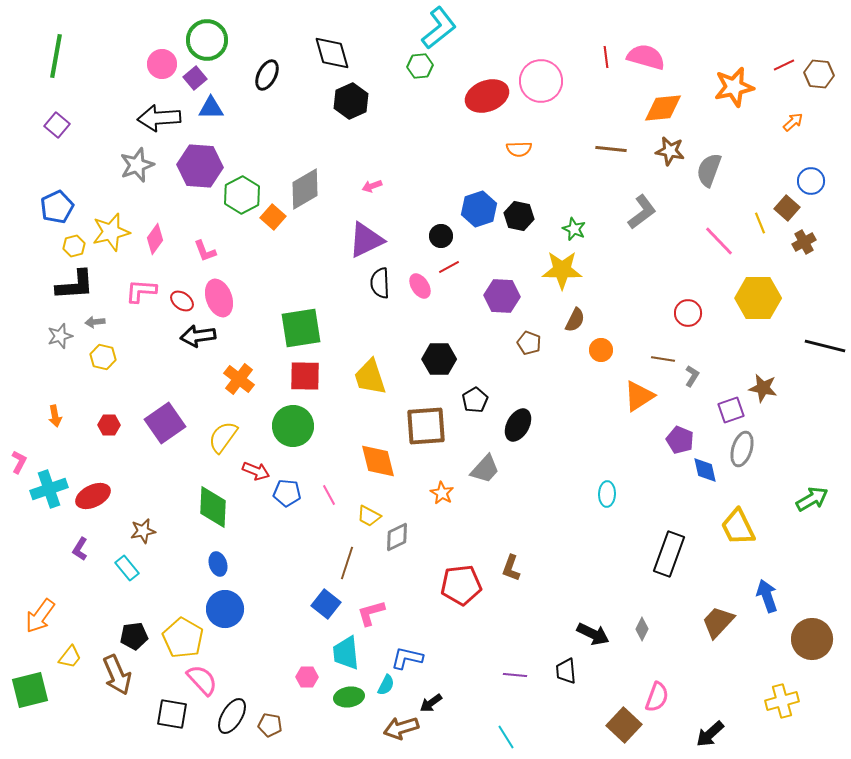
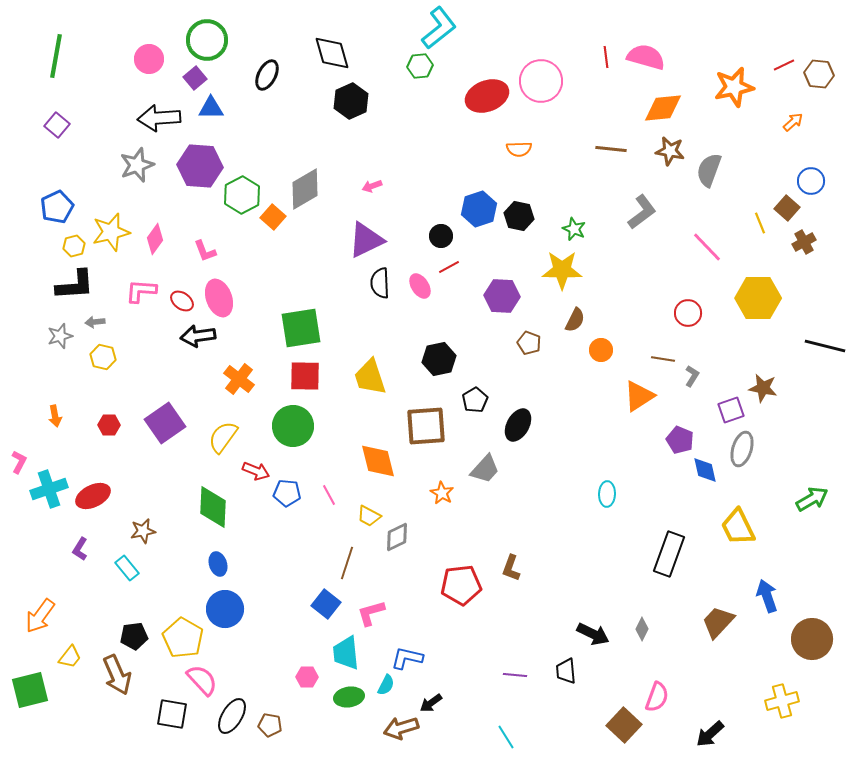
pink circle at (162, 64): moved 13 px left, 5 px up
pink line at (719, 241): moved 12 px left, 6 px down
black hexagon at (439, 359): rotated 12 degrees counterclockwise
